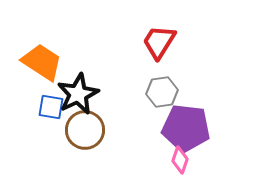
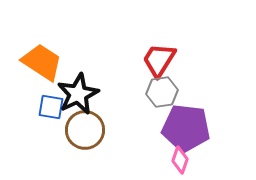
red trapezoid: moved 18 px down
